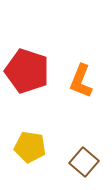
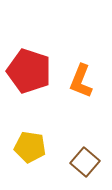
red pentagon: moved 2 px right
brown square: moved 1 px right
